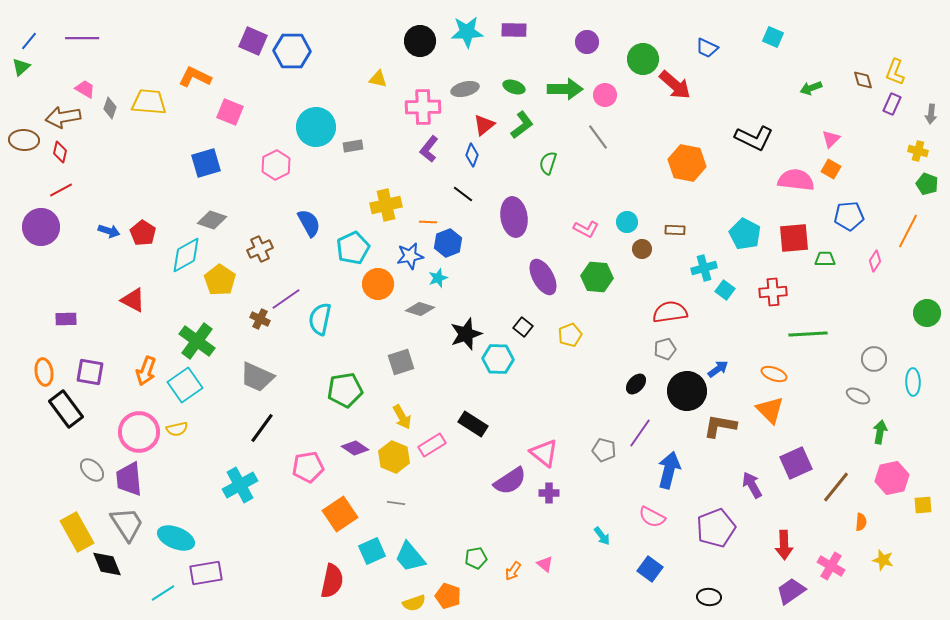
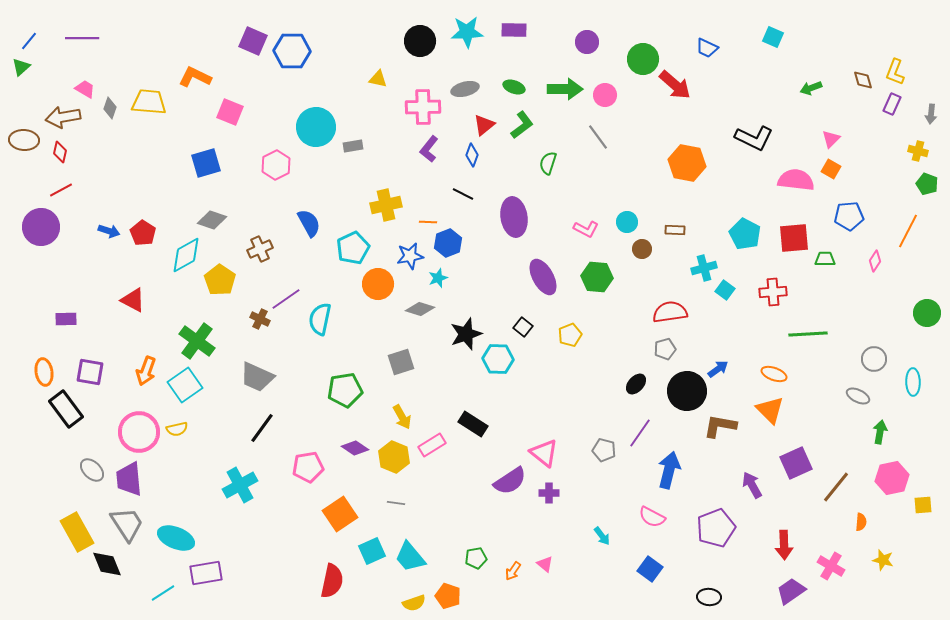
black line at (463, 194): rotated 10 degrees counterclockwise
